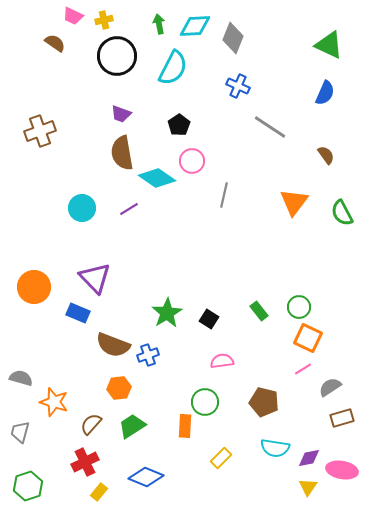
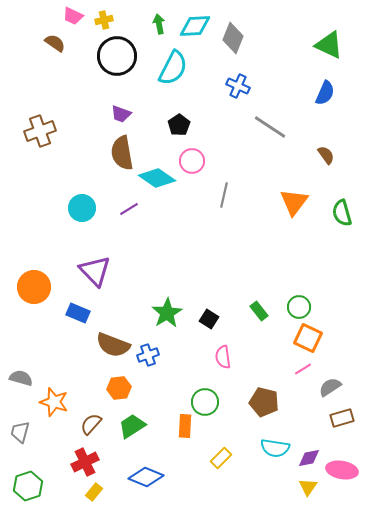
green semicircle at (342, 213): rotated 12 degrees clockwise
purple triangle at (95, 278): moved 7 px up
pink semicircle at (222, 361): moved 1 px right, 4 px up; rotated 90 degrees counterclockwise
yellow rectangle at (99, 492): moved 5 px left
